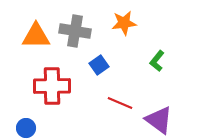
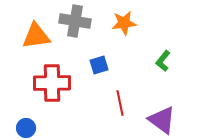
gray cross: moved 10 px up
orange triangle: rotated 8 degrees counterclockwise
green L-shape: moved 6 px right
blue square: rotated 18 degrees clockwise
red cross: moved 3 px up
red line: rotated 55 degrees clockwise
purple triangle: moved 3 px right
